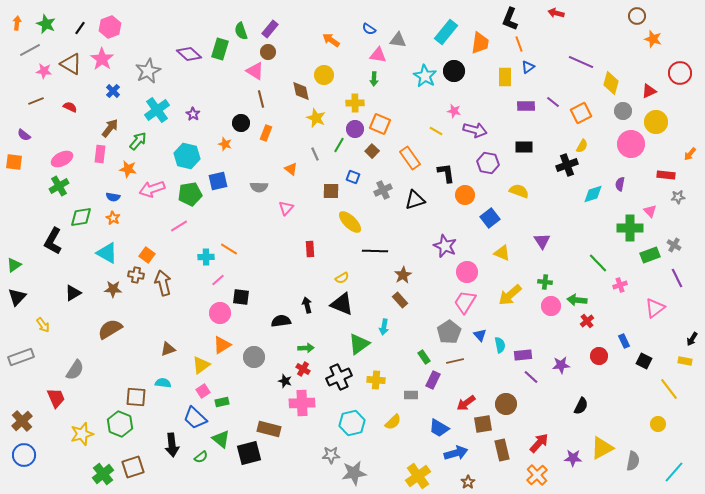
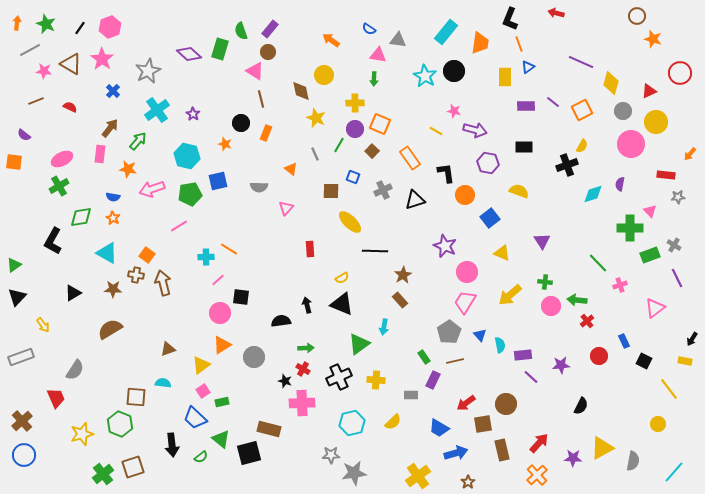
orange square at (581, 113): moved 1 px right, 3 px up
